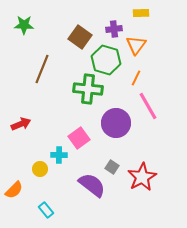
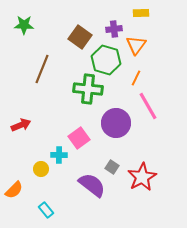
red arrow: moved 1 px down
yellow circle: moved 1 px right
